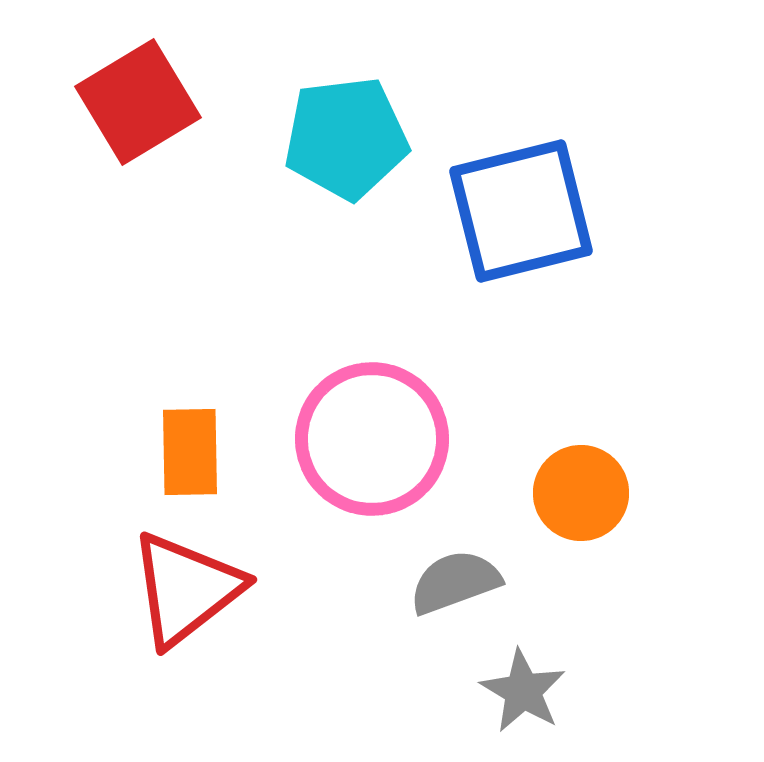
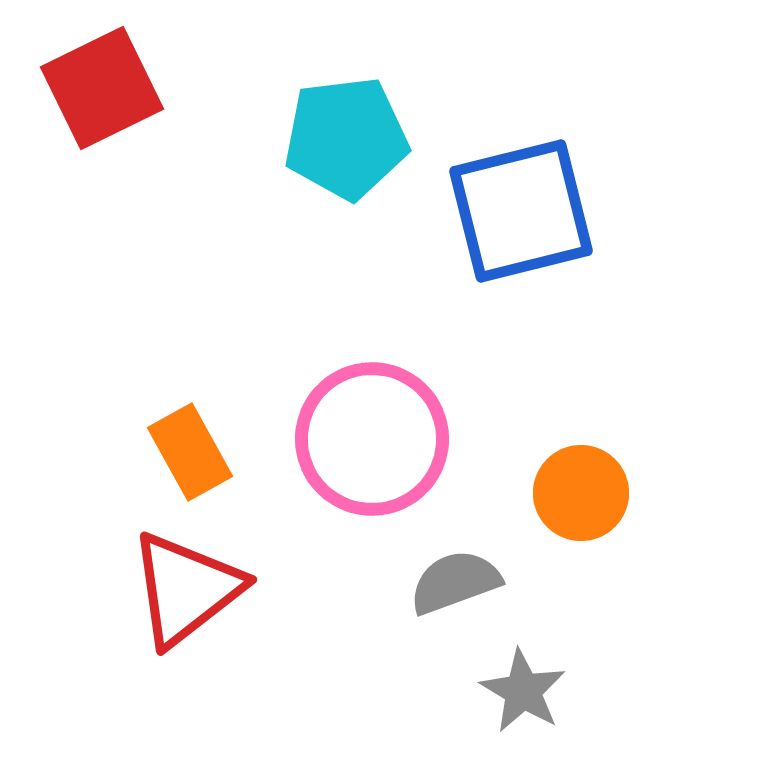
red square: moved 36 px left, 14 px up; rotated 5 degrees clockwise
orange rectangle: rotated 28 degrees counterclockwise
